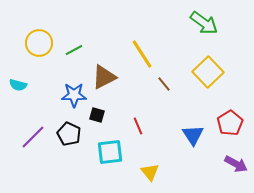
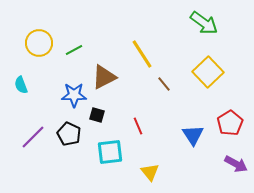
cyan semicircle: moved 3 px right; rotated 54 degrees clockwise
